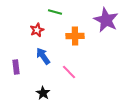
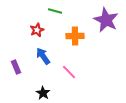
green line: moved 1 px up
purple rectangle: rotated 16 degrees counterclockwise
